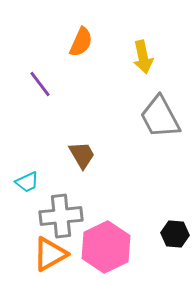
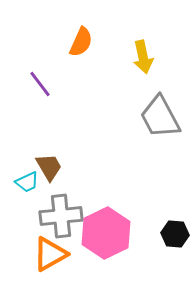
brown trapezoid: moved 33 px left, 12 px down
pink hexagon: moved 14 px up
